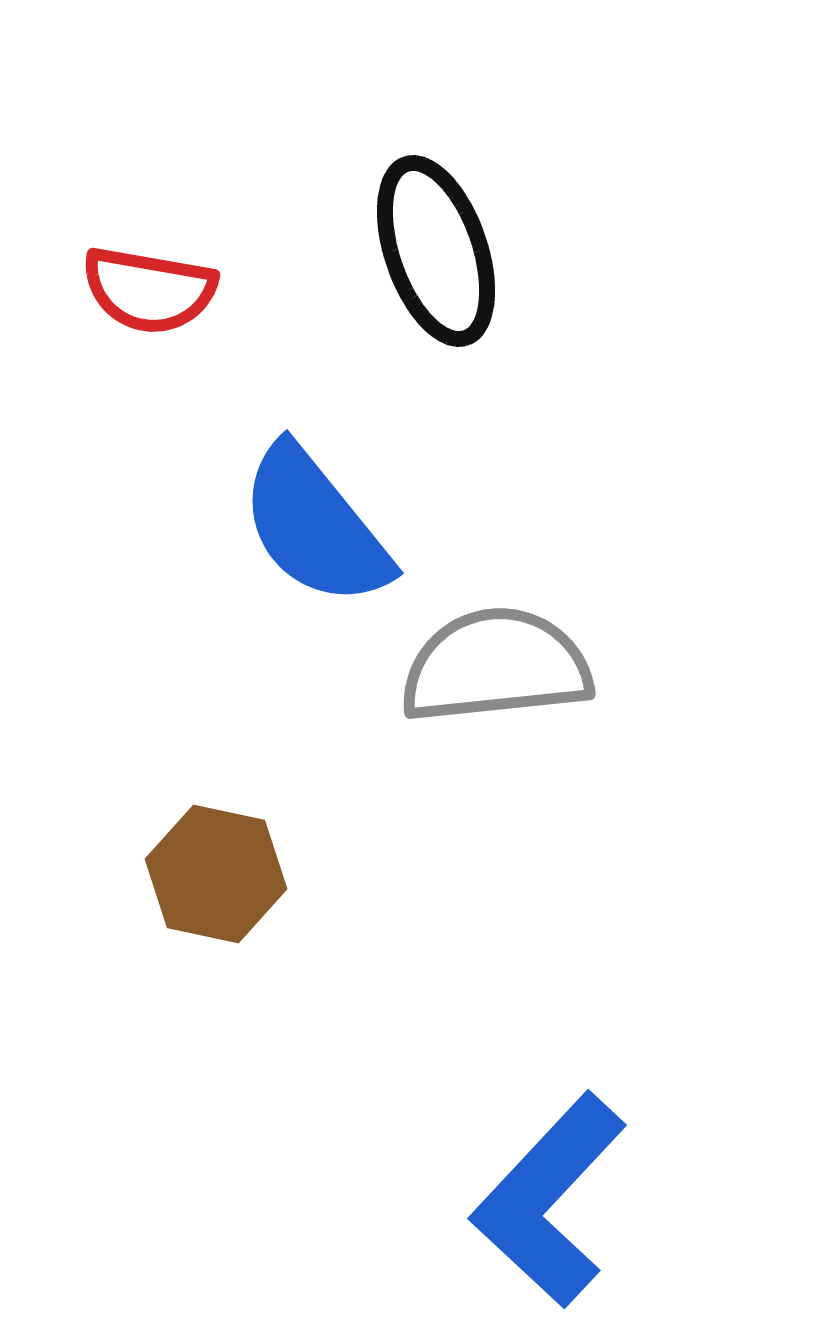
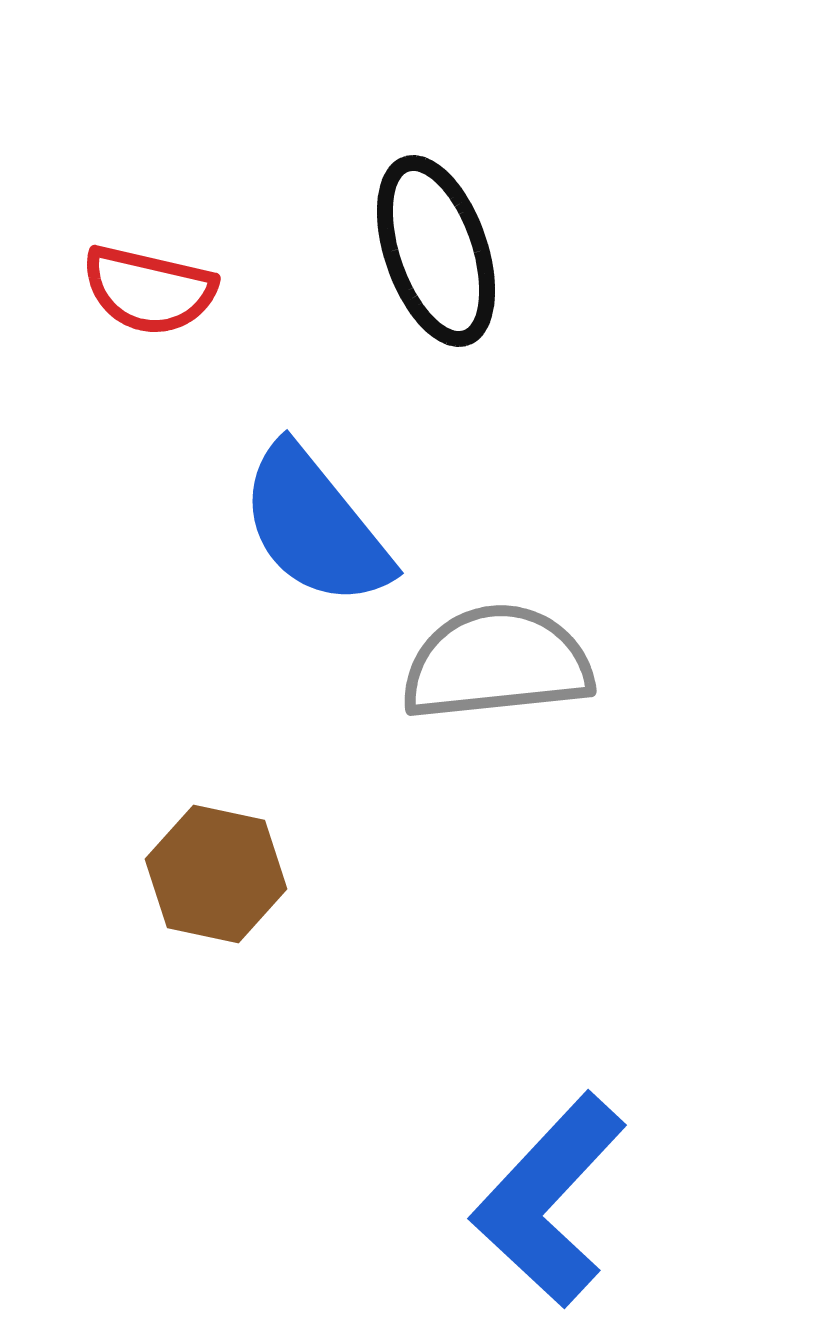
red semicircle: rotated 3 degrees clockwise
gray semicircle: moved 1 px right, 3 px up
